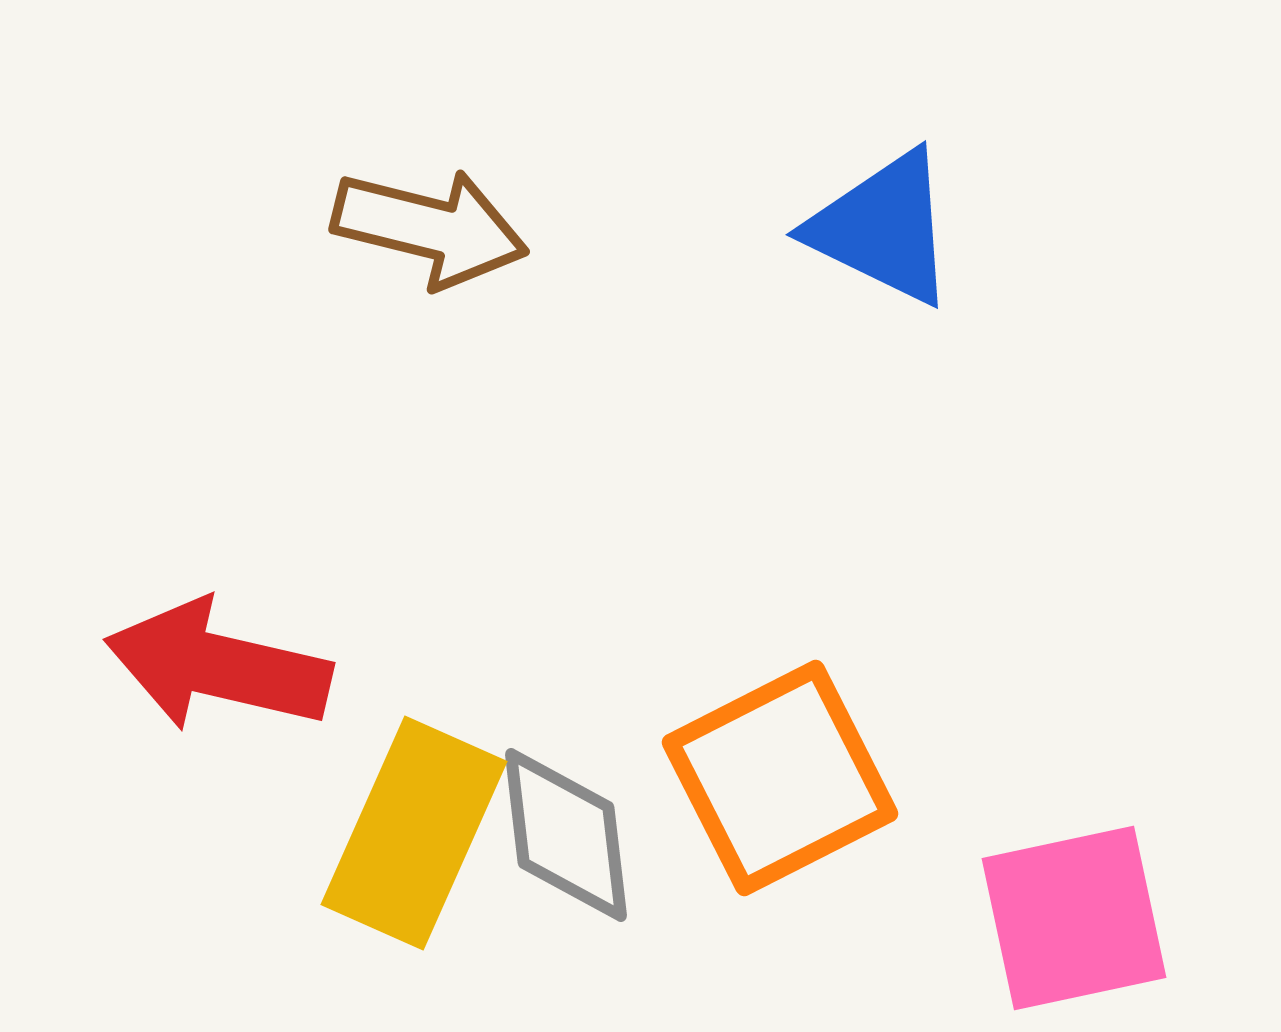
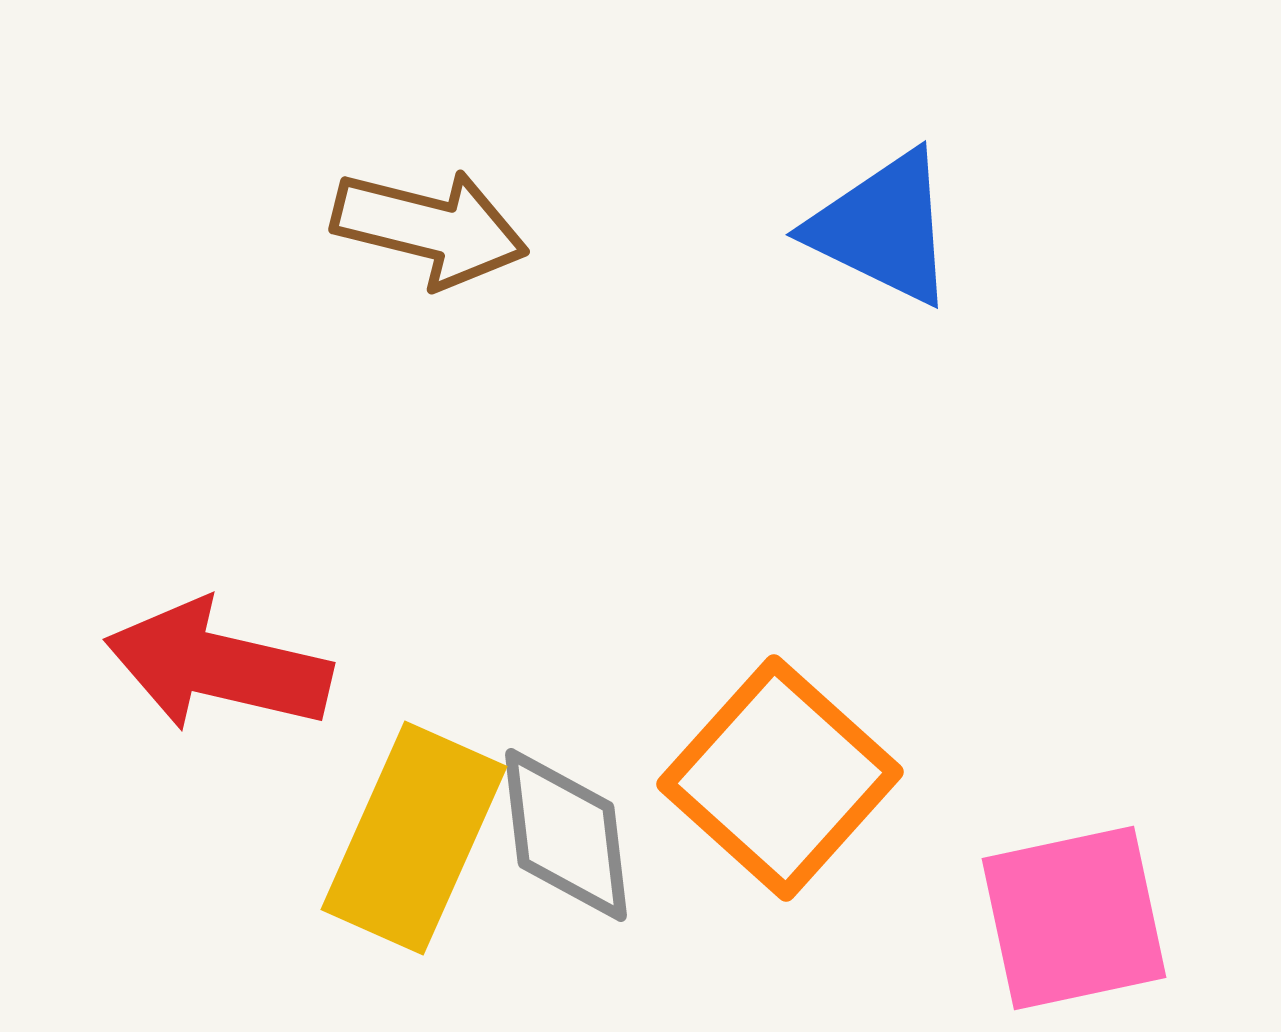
orange square: rotated 21 degrees counterclockwise
yellow rectangle: moved 5 px down
